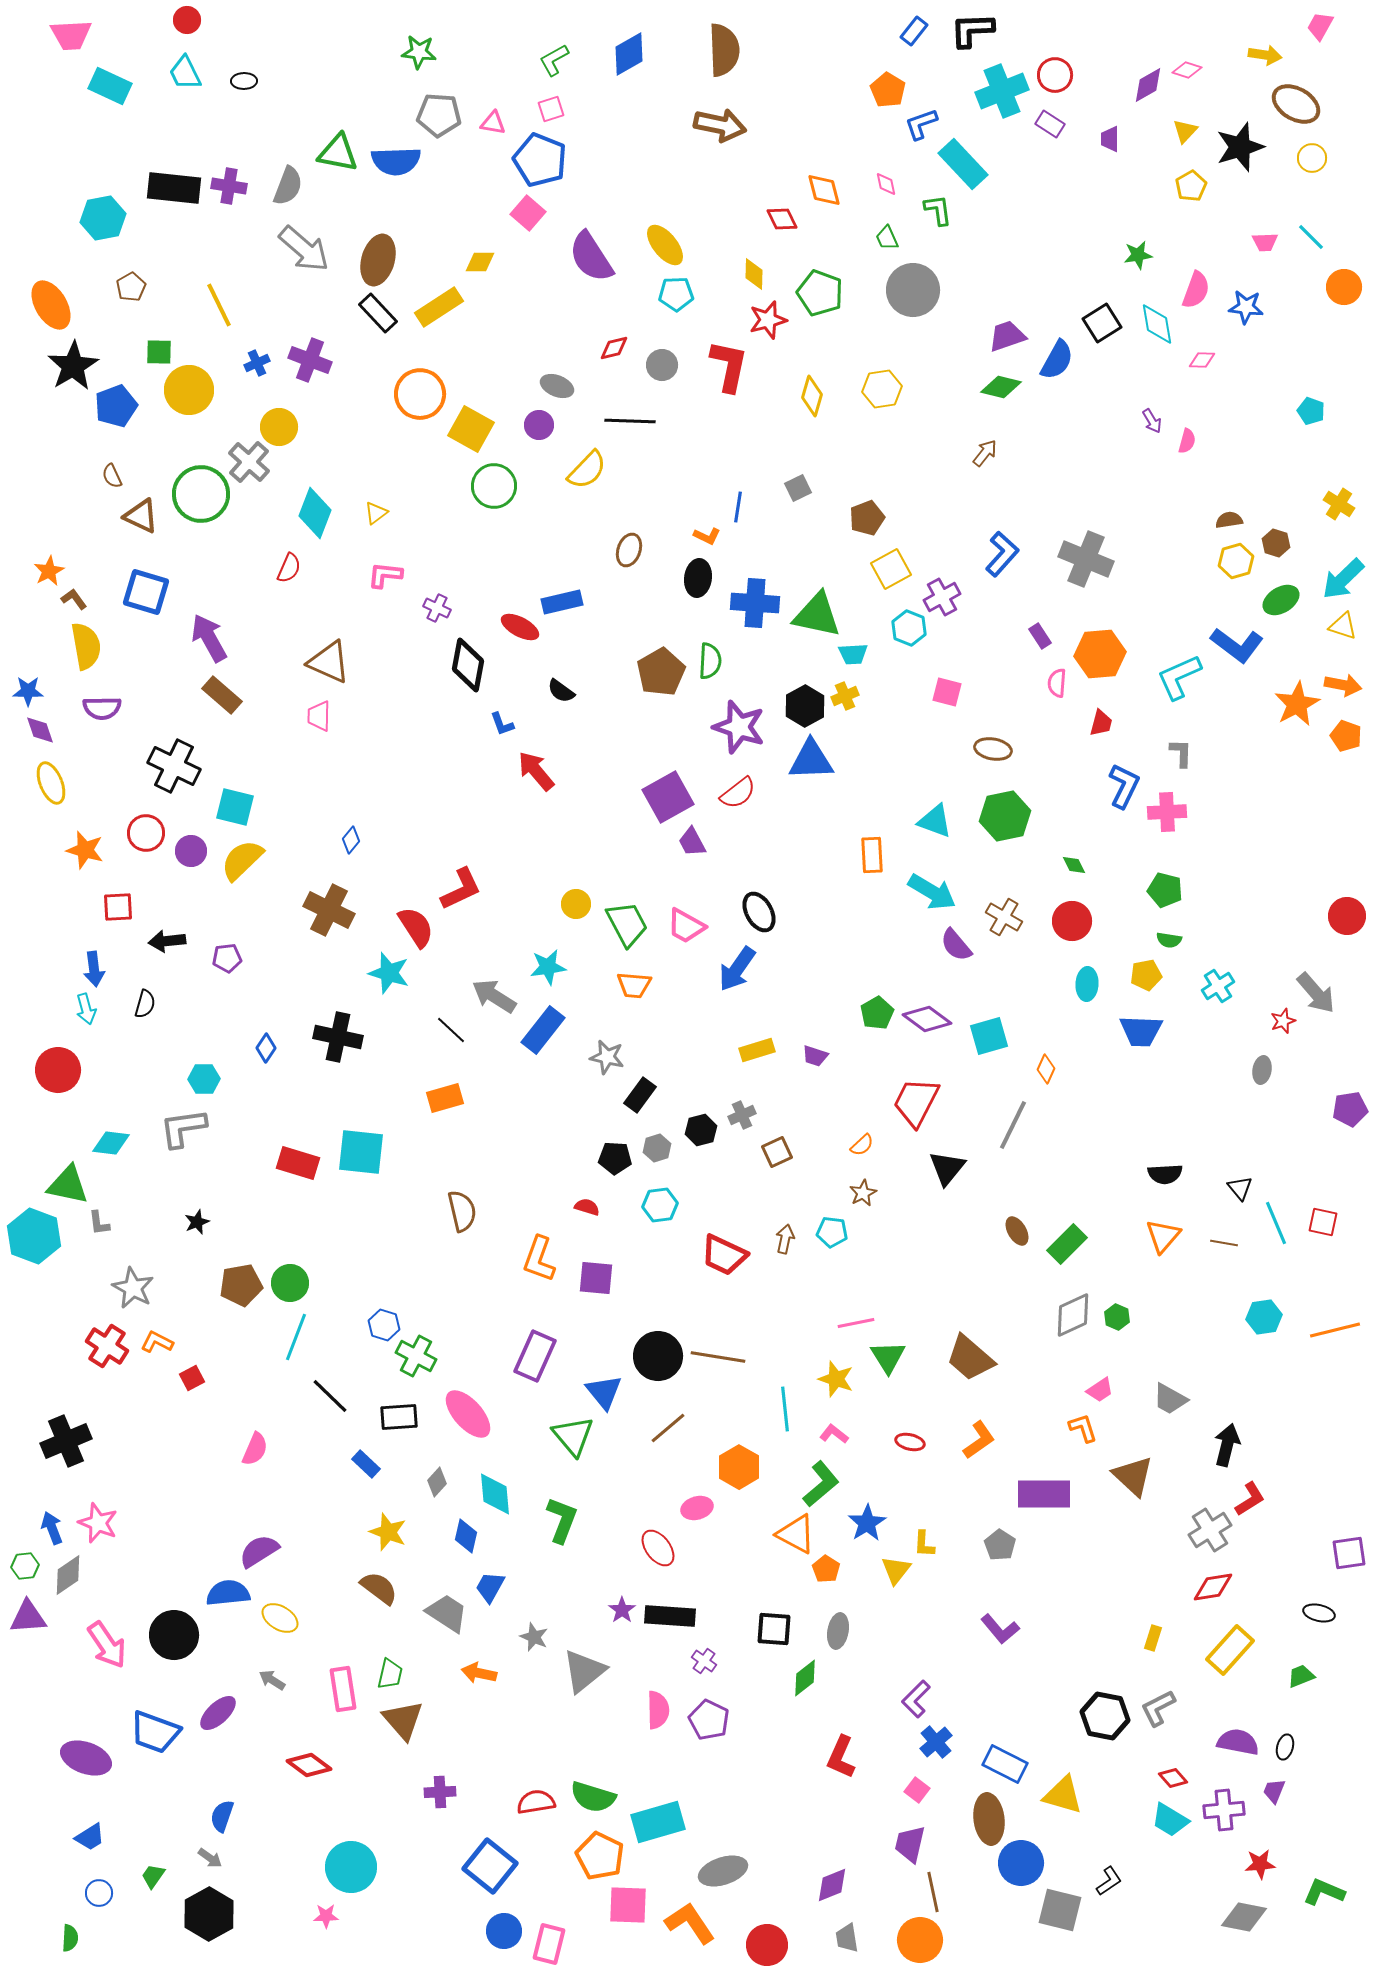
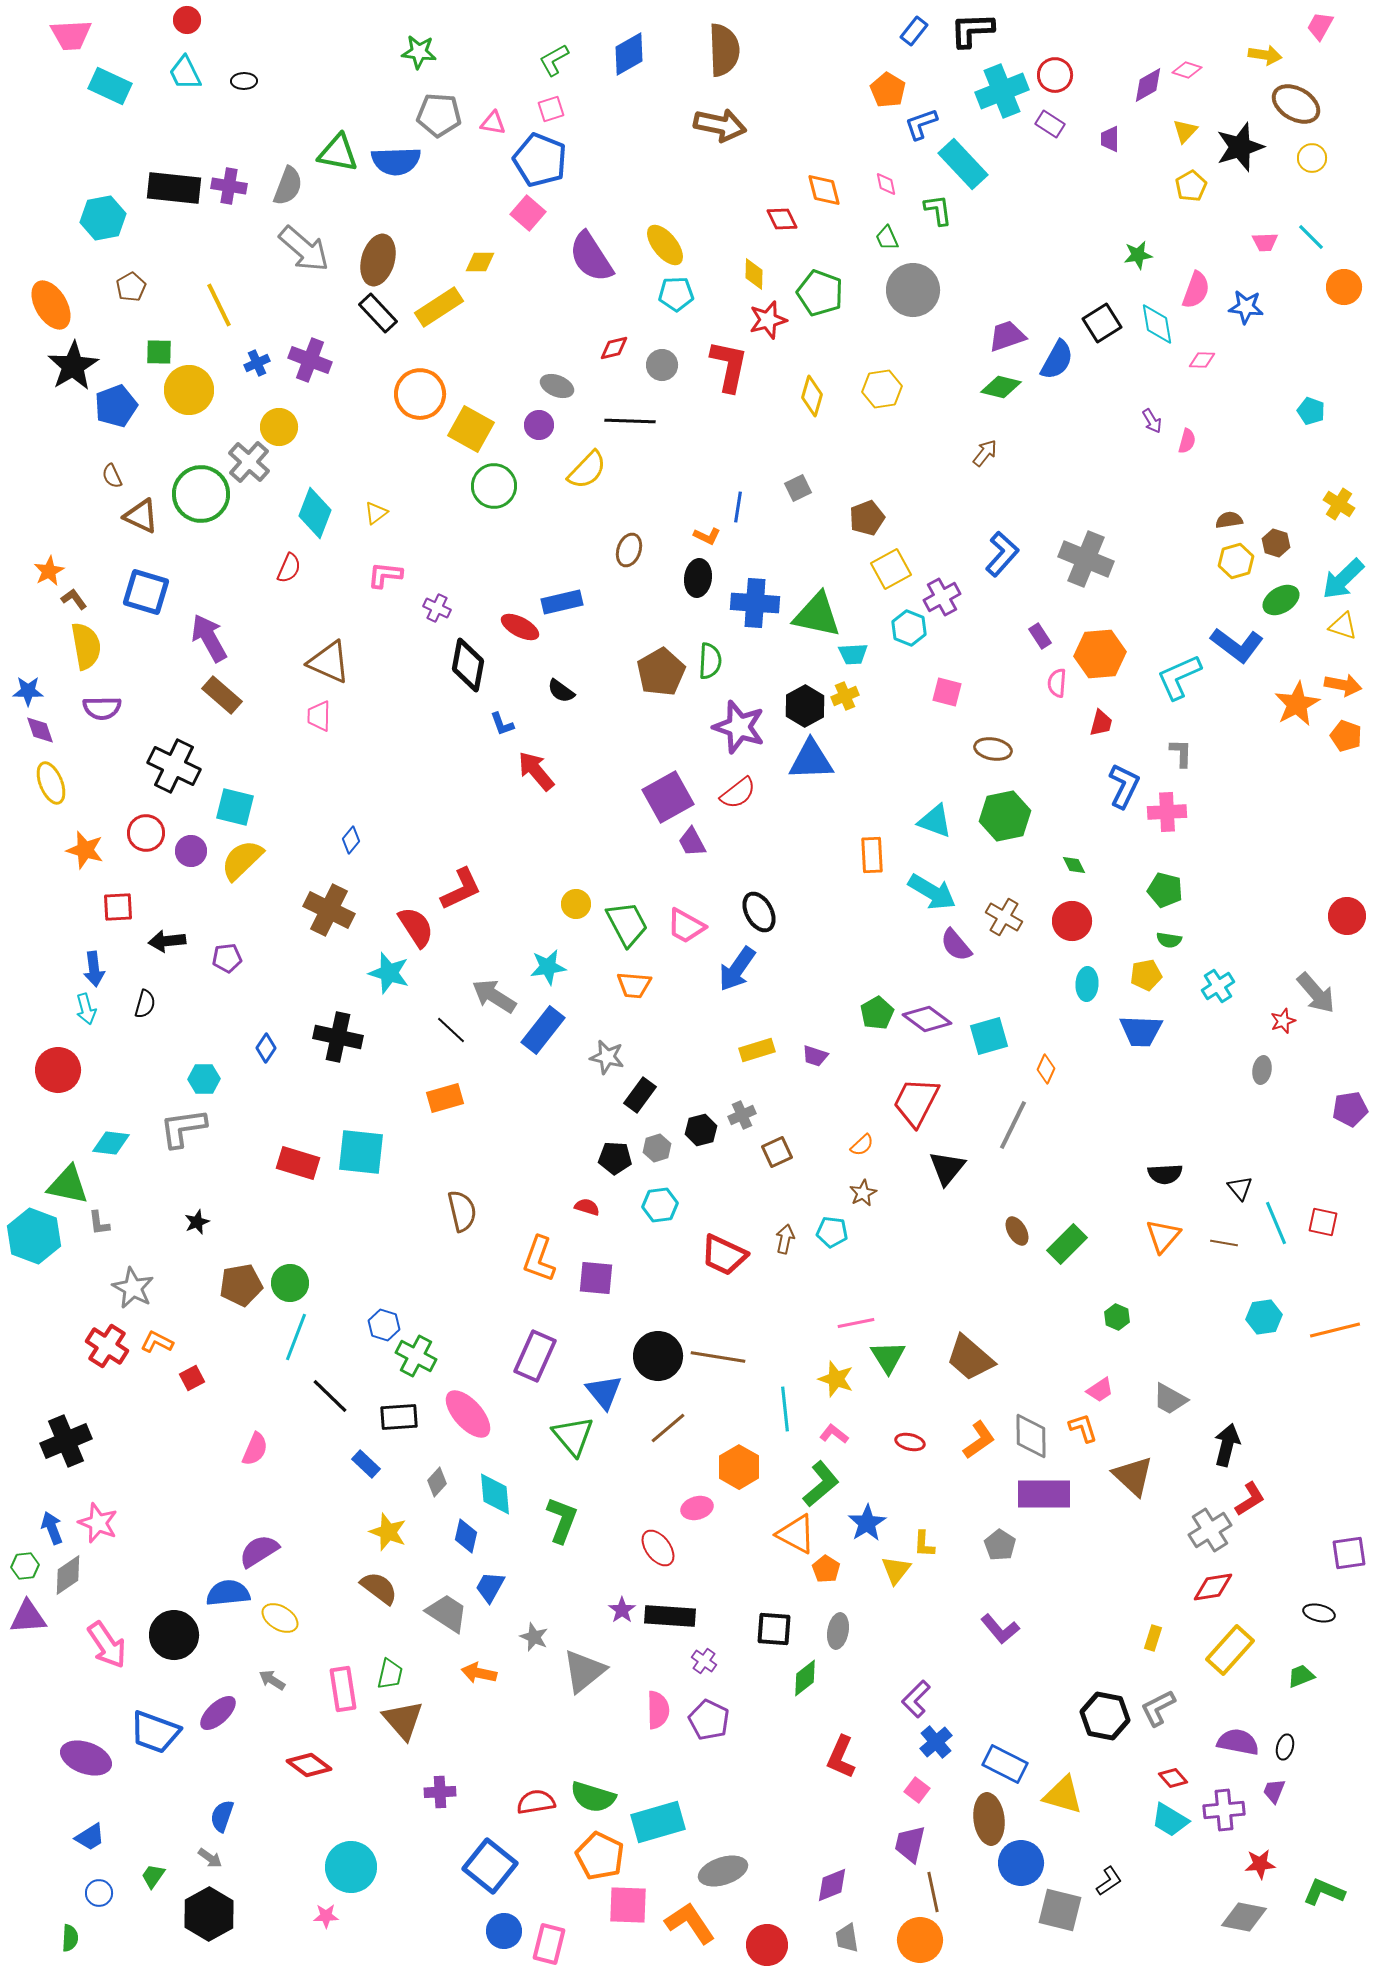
gray diamond at (1073, 1315): moved 42 px left, 121 px down; rotated 66 degrees counterclockwise
